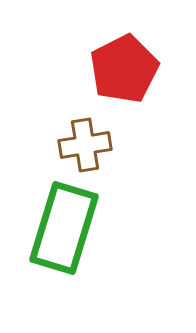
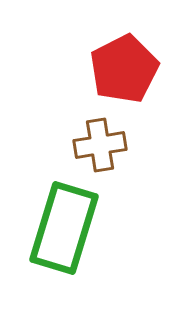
brown cross: moved 15 px right
